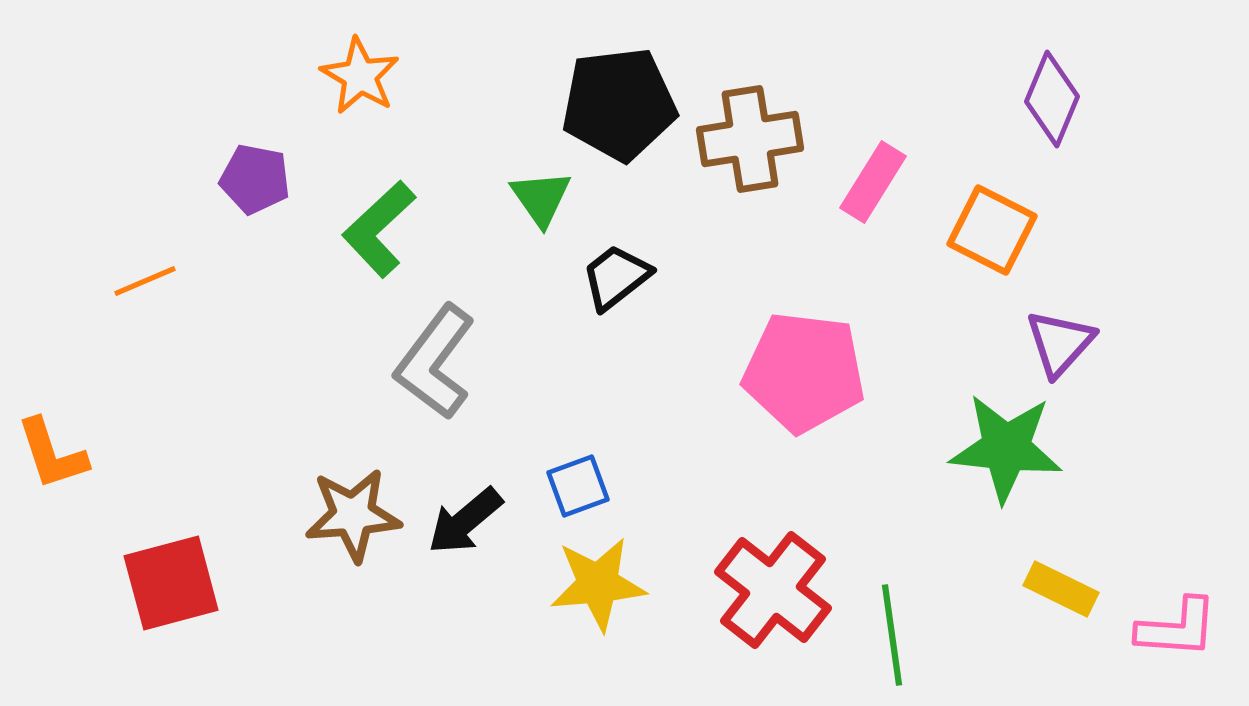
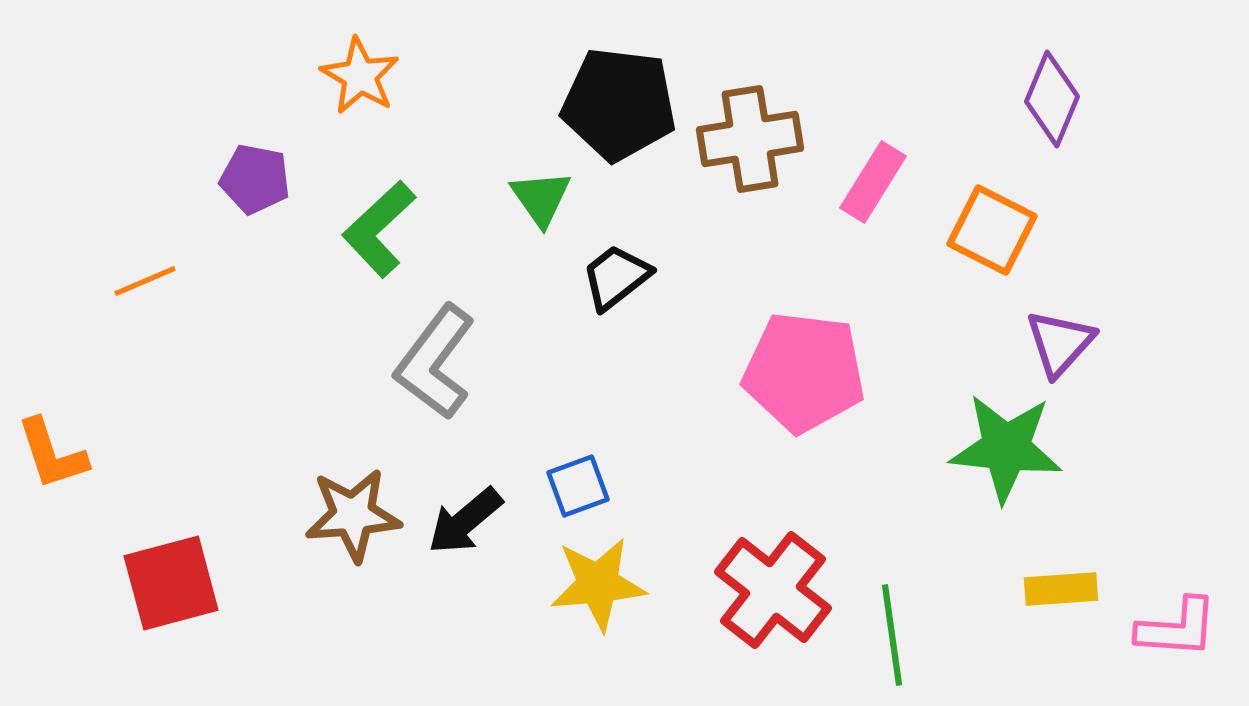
black pentagon: rotated 14 degrees clockwise
yellow rectangle: rotated 30 degrees counterclockwise
